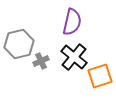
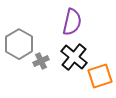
gray hexagon: rotated 16 degrees counterclockwise
